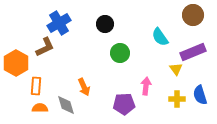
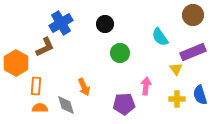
blue cross: moved 2 px right
